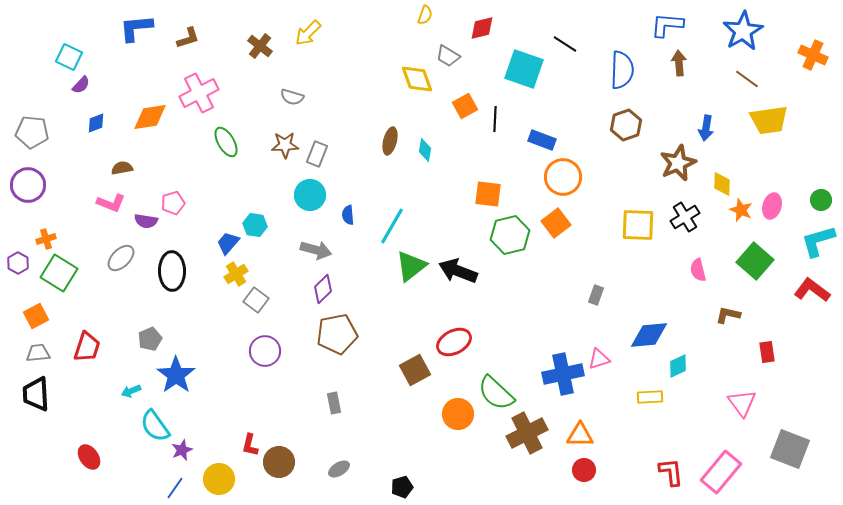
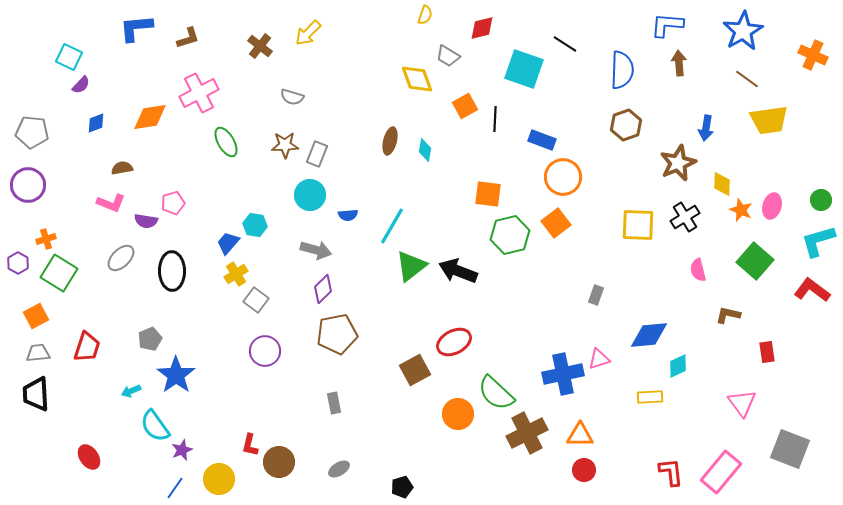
blue semicircle at (348, 215): rotated 90 degrees counterclockwise
